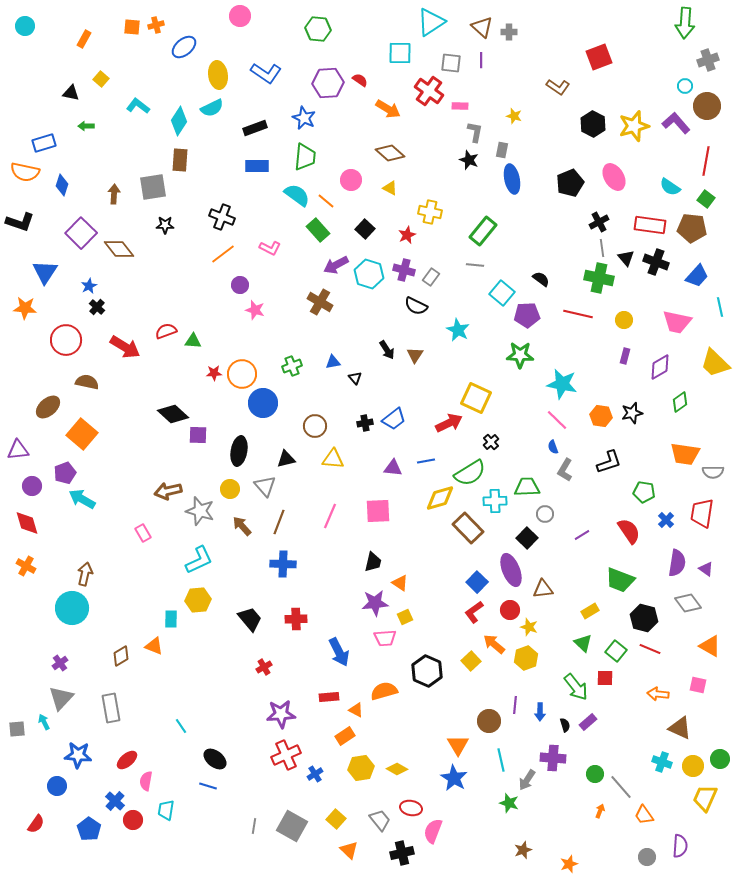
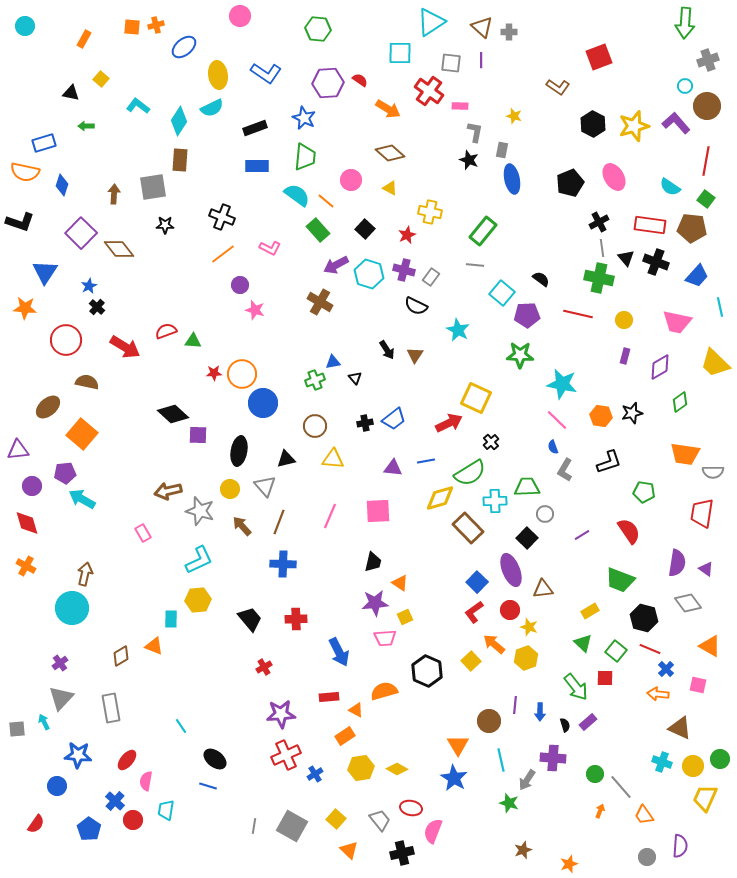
green cross at (292, 366): moved 23 px right, 14 px down
purple pentagon at (65, 473): rotated 15 degrees clockwise
blue cross at (666, 520): moved 149 px down
red ellipse at (127, 760): rotated 10 degrees counterclockwise
